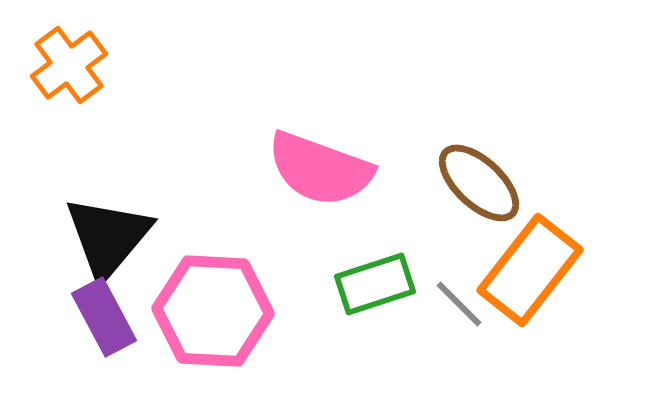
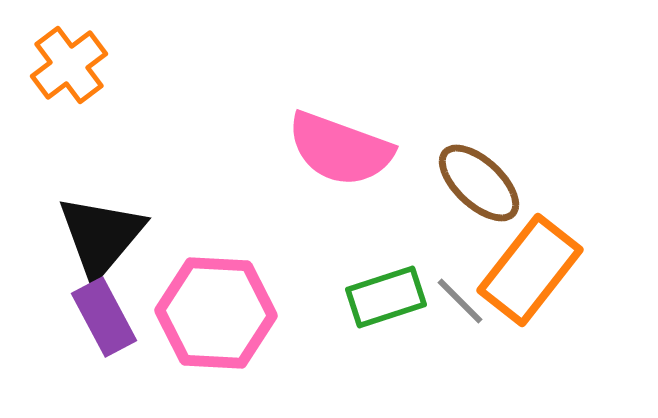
pink semicircle: moved 20 px right, 20 px up
black triangle: moved 7 px left, 1 px up
green rectangle: moved 11 px right, 13 px down
gray line: moved 1 px right, 3 px up
pink hexagon: moved 3 px right, 2 px down
